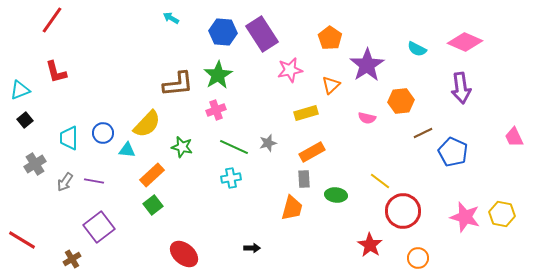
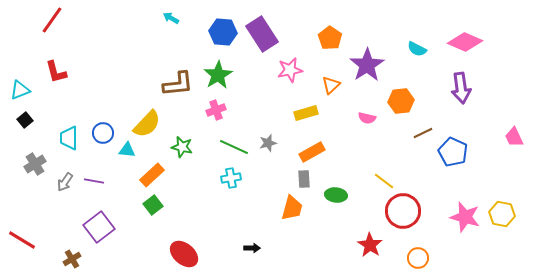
yellow line at (380, 181): moved 4 px right
